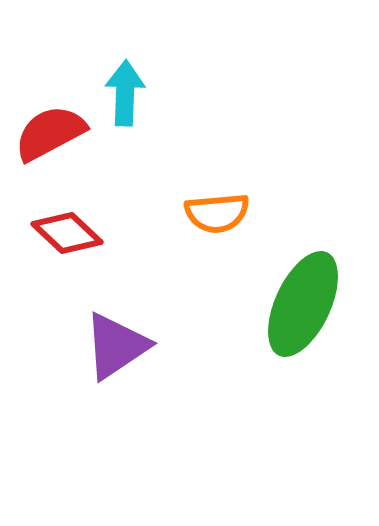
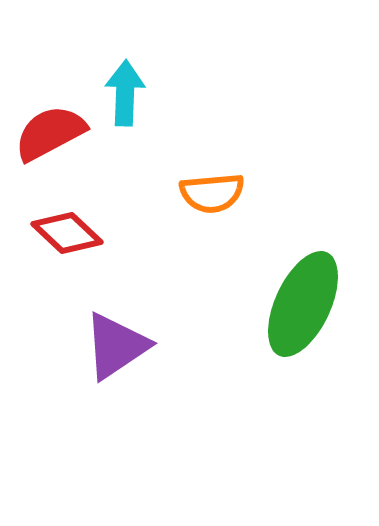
orange semicircle: moved 5 px left, 20 px up
